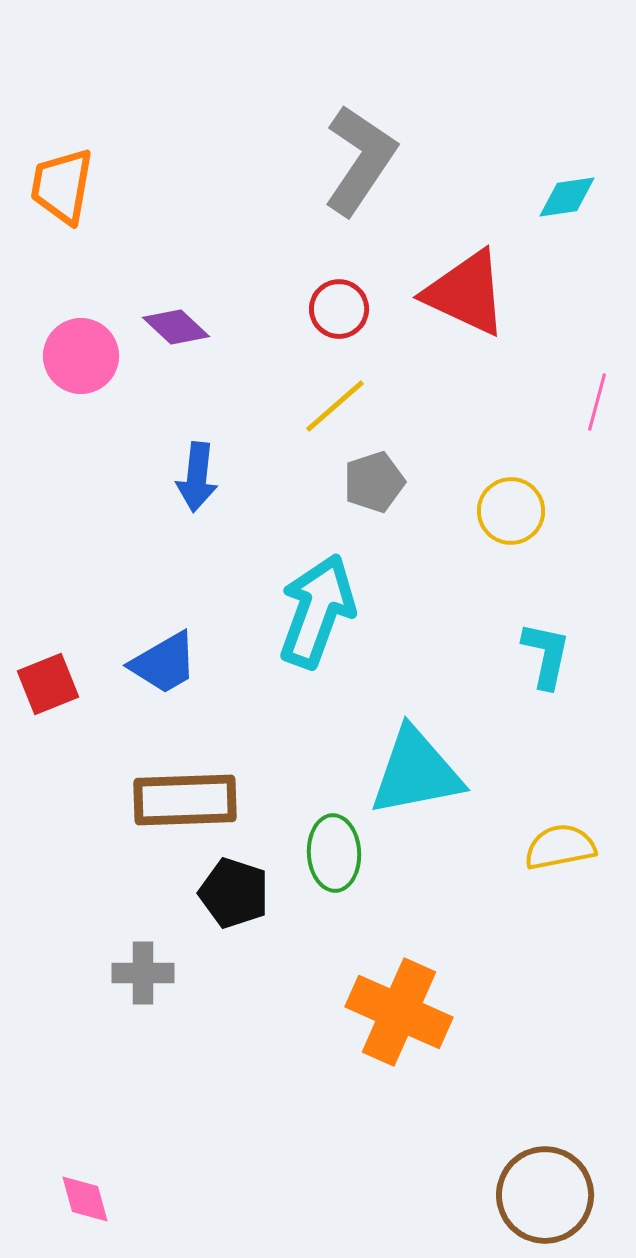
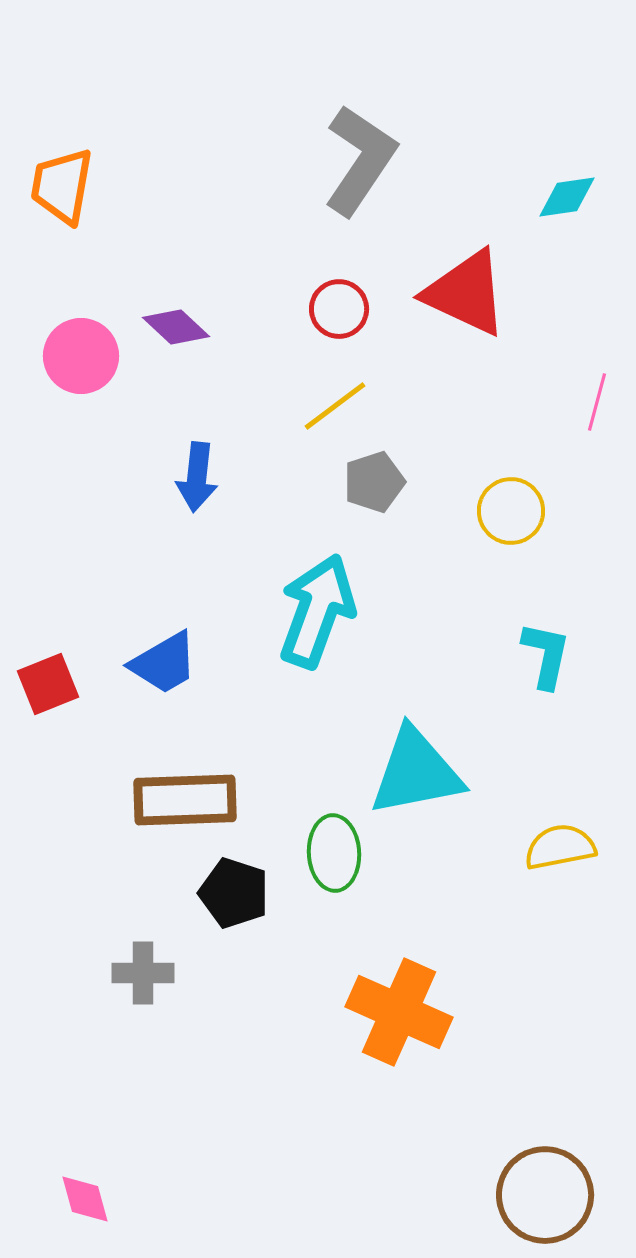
yellow line: rotated 4 degrees clockwise
